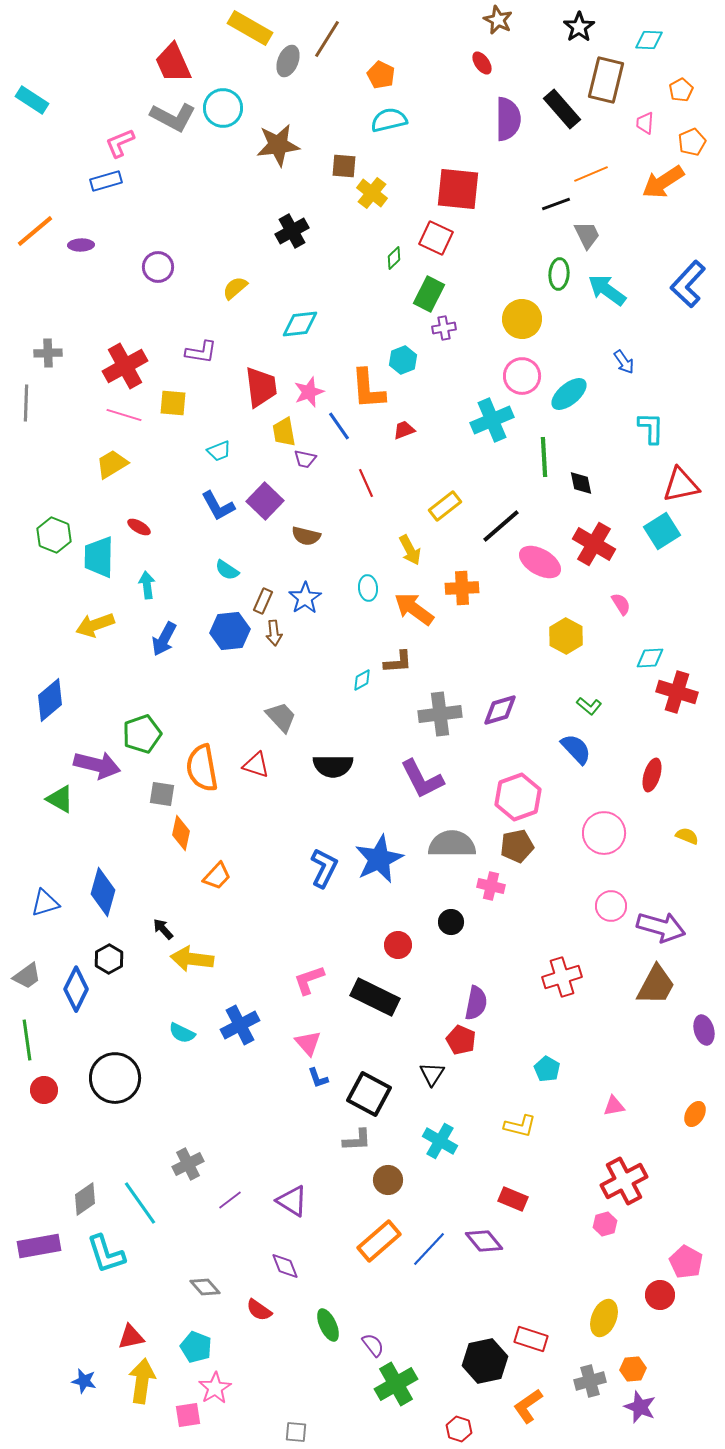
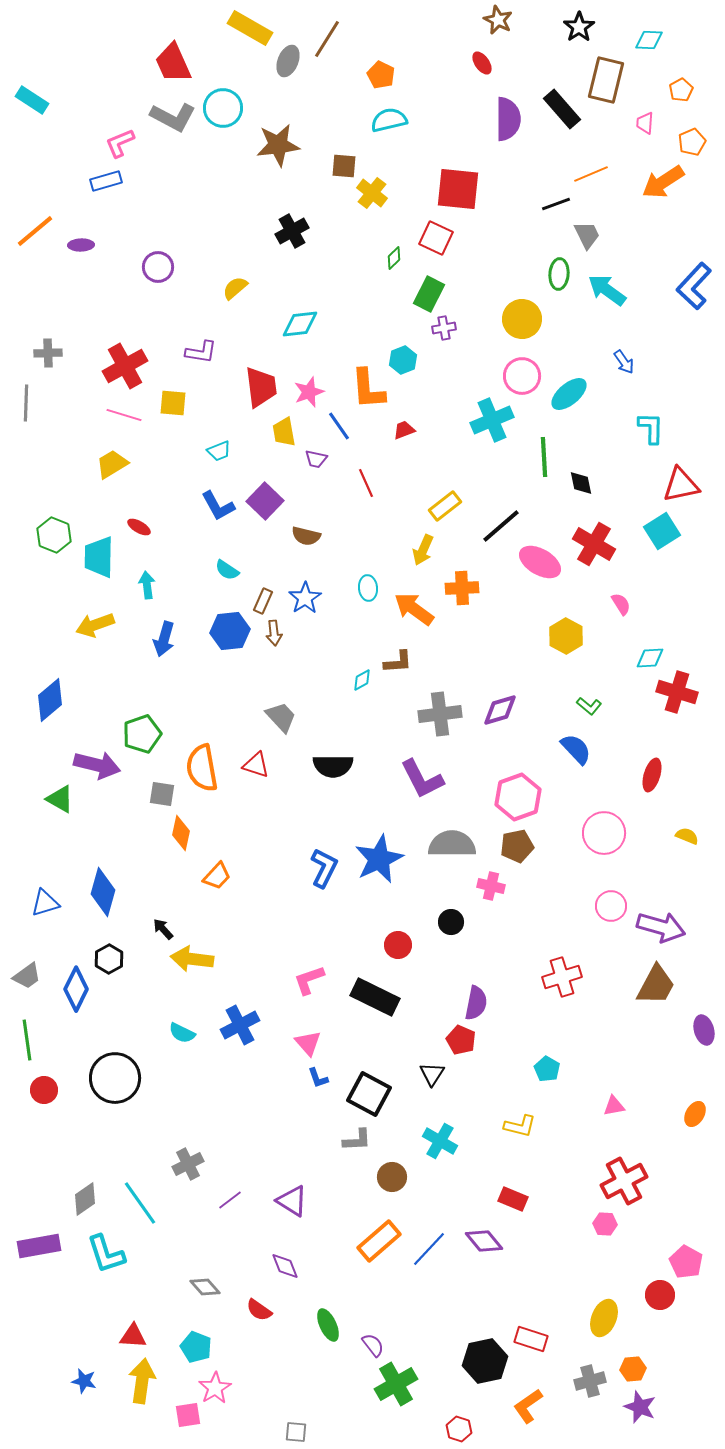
blue L-shape at (688, 284): moved 6 px right, 2 px down
purple trapezoid at (305, 459): moved 11 px right
yellow arrow at (410, 550): moved 13 px right; rotated 52 degrees clockwise
blue arrow at (164, 639): rotated 12 degrees counterclockwise
brown circle at (388, 1180): moved 4 px right, 3 px up
pink hexagon at (605, 1224): rotated 20 degrees clockwise
red triangle at (131, 1337): moved 2 px right, 1 px up; rotated 16 degrees clockwise
